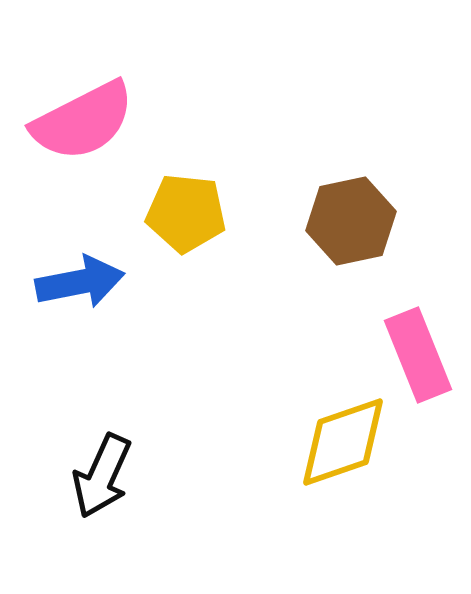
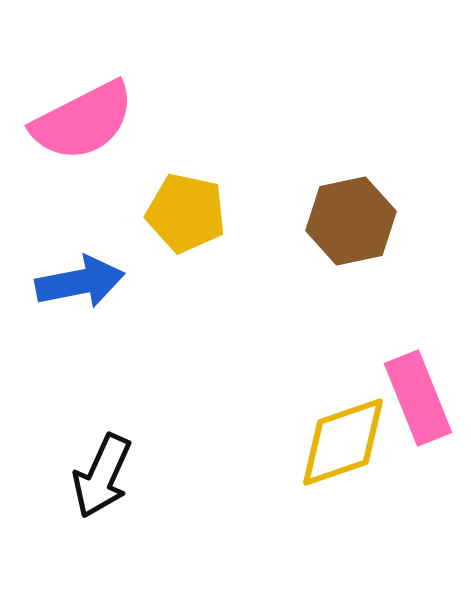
yellow pentagon: rotated 6 degrees clockwise
pink rectangle: moved 43 px down
